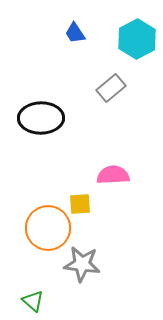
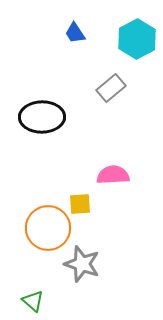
black ellipse: moved 1 px right, 1 px up
gray star: rotated 12 degrees clockwise
